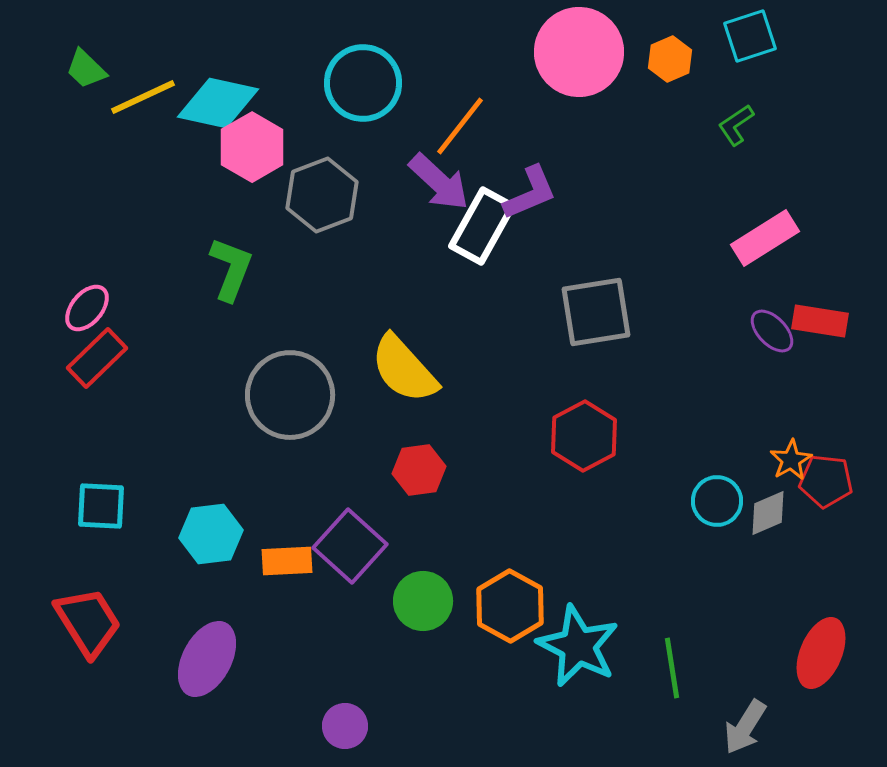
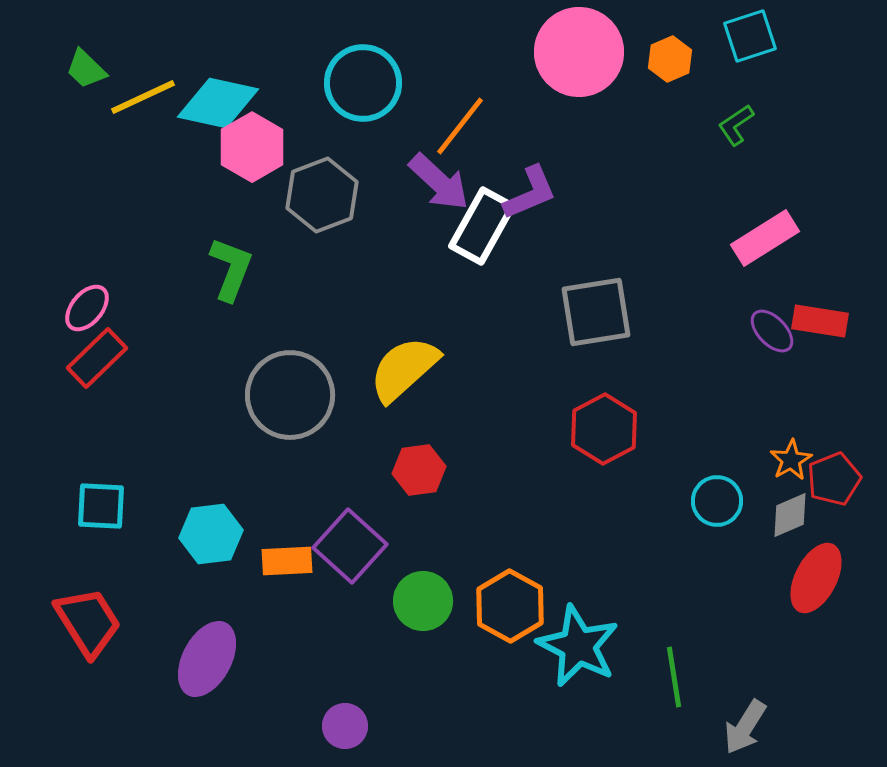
yellow semicircle at (404, 369): rotated 90 degrees clockwise
red hexagon at (584, 436): moved 20 px right, 7 px up
red pentagon at (826, 481): moved 8 px right, 2 px up; rotated 28 degrees counterclockwise
gray diamond at (768, 513): moved 22 px right, 2 px down
red ellipse at (821, 653): moved 5 px left, 75 px up; rotated 4 degrees clockwise
green line at (672, 668): moved 2 px right, 9 px down
